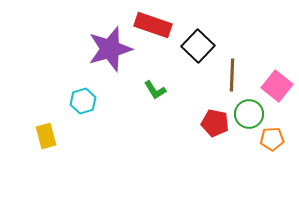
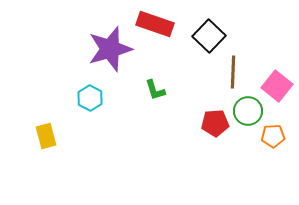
red rectangle: moved 2 px right, 1 px up
black square: moved 11 px right, 10 px up
brown line: moved 1 px right, 3 px up
green L-shape: rotated 15 degrees clockwise
cyan hexagon: moved 7 px right, 3 px up; rotated 15 degrees counterclockwise
green circle: moved 1 px left, 3 px up
red pentagon: rotated 16 degrees counterclockwise
orange pentagon: moved 1 px right, 3 px up
